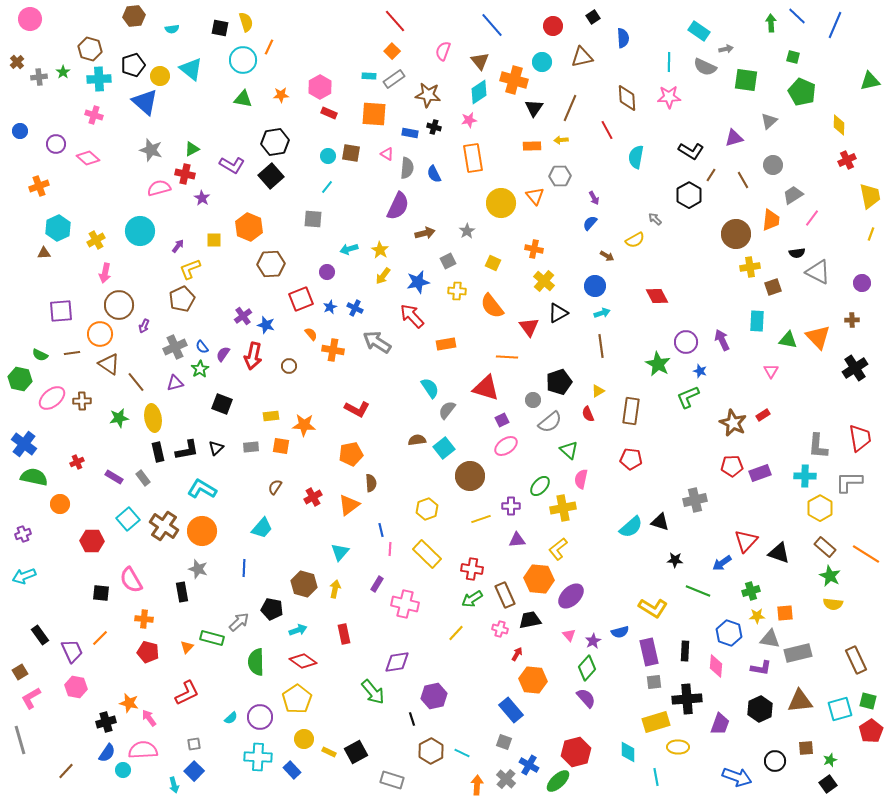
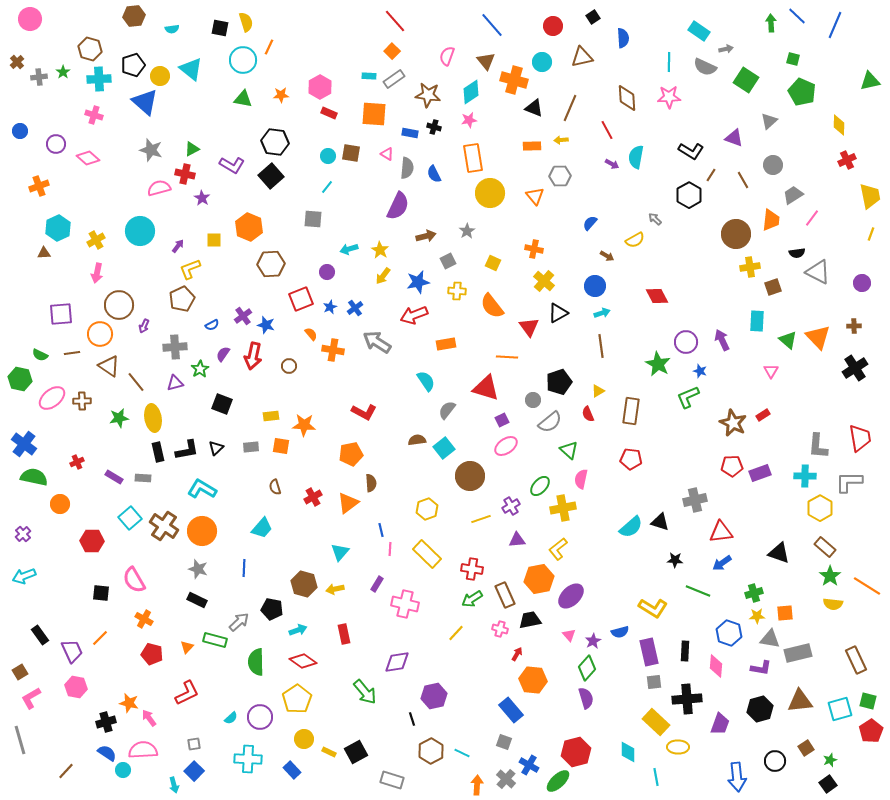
pink semicircle at (443, 51): moved 4 px right, 5 px down
green square at (793, 57): moved 2 px down
brown triangle at (480, 61): moved 6 px right
green square at (746, 80): rotated 25 degrees clockwise
cyan diamond at (479, 92): moved 8 px left
black triangle at (534, 108): rotated 42 degrees counterclockwise
purple triangle at (734, 138): rotated 36 degrees clockwise
black hexagon at (275, 142): rotated 16 degrees clockwise
purple arrow at (594, 198): moved 18 px right, 34 px up; rotated 32 degrees counterclockwise
yellow circle at (501, 203): moved 11 px left, 10 px up
brown arrow at (425, 233): moved 1 px right, 3 px down
pink arrow at (105, 273): moved 8 px left
blue cross at (355, 308): rotated 28 degrees clockwise
purple square at (61, 311): moved 3 px down
red arrow at (412, 316): moved 2 px right, 1 px up; rotated 68 degrees counterclockwise
brown cross at (852, 320): moved 2 px right, 6 px down
green triangle at (788, 340): rotated 30 degrees clockwise
gray cross at (175, 347): rotated 20 degrees clockwise
blue semicircle at (202, 347): moved 10 px right, 22 px up; rotated 80 degrees counterclockwise
brown triangle at (109, 364): moved 2 px down
cyan semicircle at (430, 388): moved 4 px left, 7 px up
red L-shape at (357, 409): moved 7 px right, 3 px down
gray rectangle at (143, 478): rotated 49 degrees counterclockwise
brown semicircle at (275, 487): rotated 49 degrees counterclockwise
orange triangle at (349, 505): moved 1 px left, 2 px up
purple cross at (511, 506): rotated 30 degrees counterclockwise
cyan square at (128, 519): moved 2 px right, 1 px up
purple cross at (23, 534): rotated 21 degrees counterclockwise
red triangle at (746, 541): moved 25 px left, 9 px up; rotated 40 degrees clockwise
orange line at (866, 554): moved 1 px right, 32 px down
green star at (830, 576): rotated 10 degrees clockwise
orange hexagon at (539, 579): rotated 16 degrees counterclockwise
pink semicircle at (131, 580): moved 3 px right
yellow arrow at (335, 589): rotated 114 degrees counterclockwise
green cross at (751, 591): moved 3 px right, 2 px down
black rectangle at (182, 592): moved 15 px right, 8 px down; rotated 54 degrees counterclockwise
orange cross at (144, 619): rotated 24 degrees clockwise
green rectangle at (212, 638): moved 3 px right, 2 px down
red pentagon at (148, 652): moved 4 px right, 2 px down
green arrow at (373, 692): moved 8 px left
purple semicircle at (586, 698): rotated 25 degrees clockwise
black hexagon at (760, 709): rotated 10 degrees clockwise
yellow rectangle at (656, 722): rotated 60 degrees clockwise
brown square at (806, 748): rotated 28 degrees counterclockwise
blue semicircle at (107, 753): rotated 90 degrees counterclockwise
cyan cross at (258, 757): moved 10 px left, 2 px down
blue arrow at (737, 777): rotated 64 degrees clockwise
